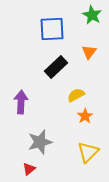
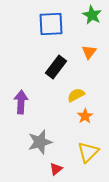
blue square: moved 1 px left, 5 px up
black rectangle: rotated 10 degrees counterclockwise
red triangle: moved 27 px right
